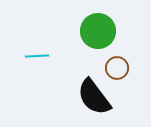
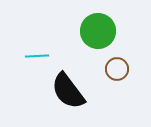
brown circle: moved 1 px down
black semicircle: moved 26 px left, 6 px up
